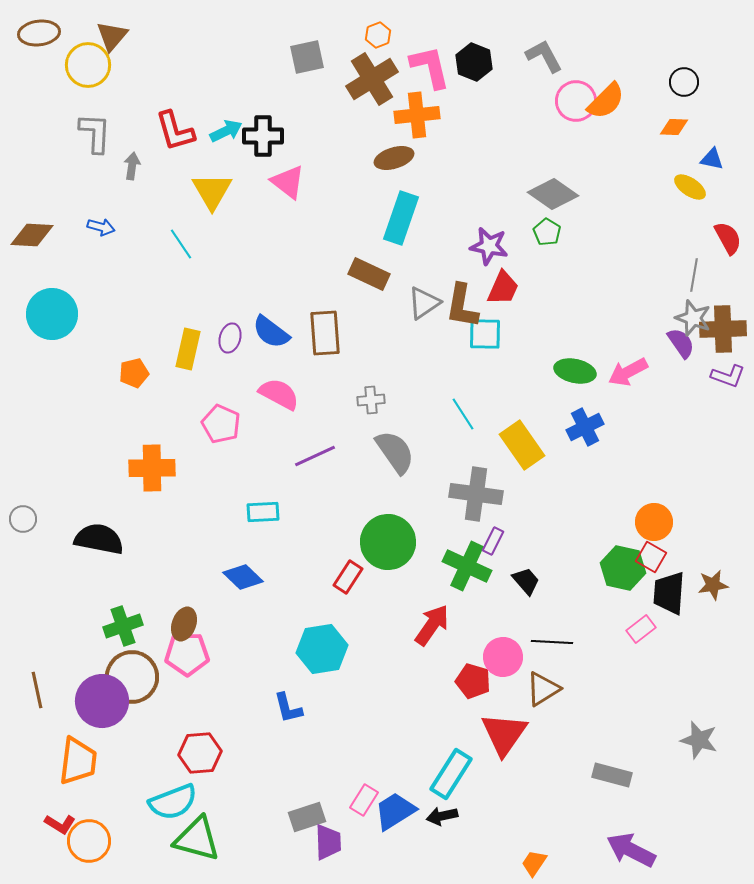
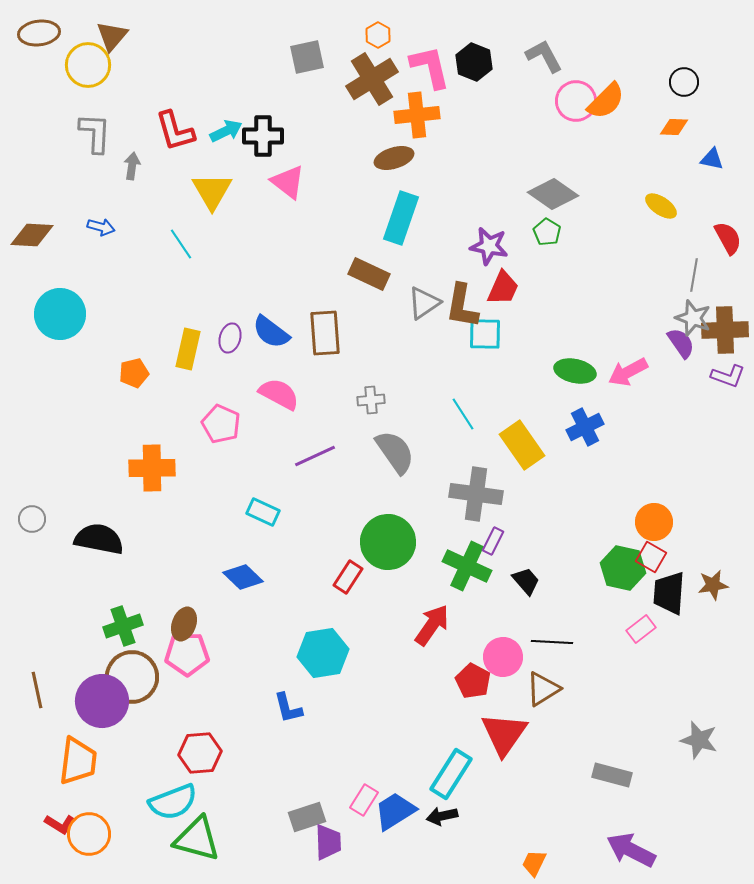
orange hexagon at (378, 35): rotated 10 degrees counterclockwise
yellow ellipse at (690, 187): moved 29 px left, 19 px down
cyan circle at (52, 314): moved 8 px right
brown cross at (723, 329): moved 2 px right, 1 px down
cyan rectangle at (263, 512): rotated 28 degrees clockwise
gray circle at (23, 519): moved 9 px right
cyan hexagon at (322, 649): moved 1 px right, 4 px down
red pentagon at (473, 681): rotated 12 degrees clockwise
orange circle at (89, 841): moved 7 px up
orange trapezoid at (534, 863): rotated 8 degrees counterclockwise
